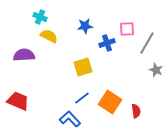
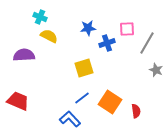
blue star: moved 3 px right, 2 px down
yellow square: moved 1 px right, 1 px down
